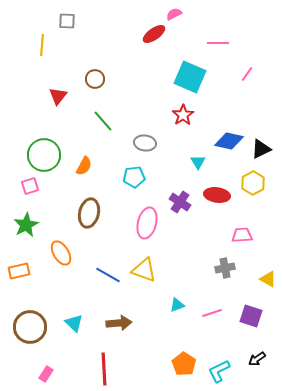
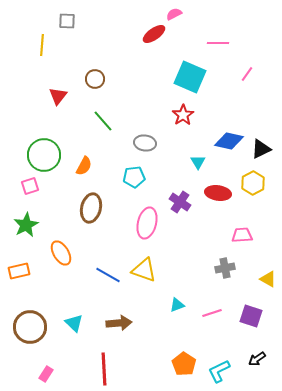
red ellipse at (217, 195): moved 1 px right, 2 px up
brown ellipse at (89, 213): moved 2 px right, 5 px up
